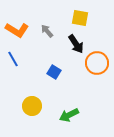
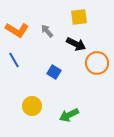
yellow square: moved 1 px left, 1 px up; rotated 18 degrees counterclockwise
black arrow: rotated 30 degrees counterclockwise
blue line: moved 1 px right, 1 px down
